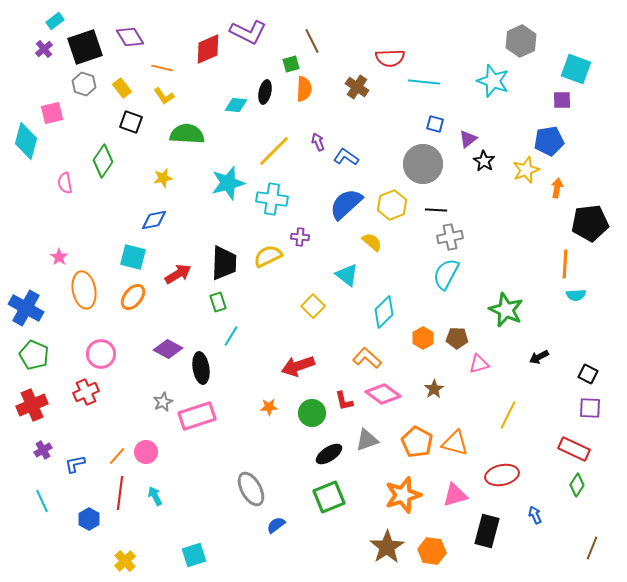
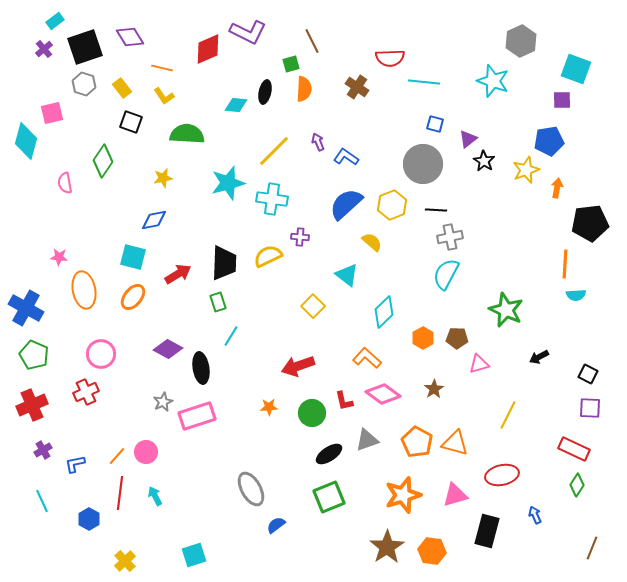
pink star at (59, 257): rotated 30 degrees counterclockwise
